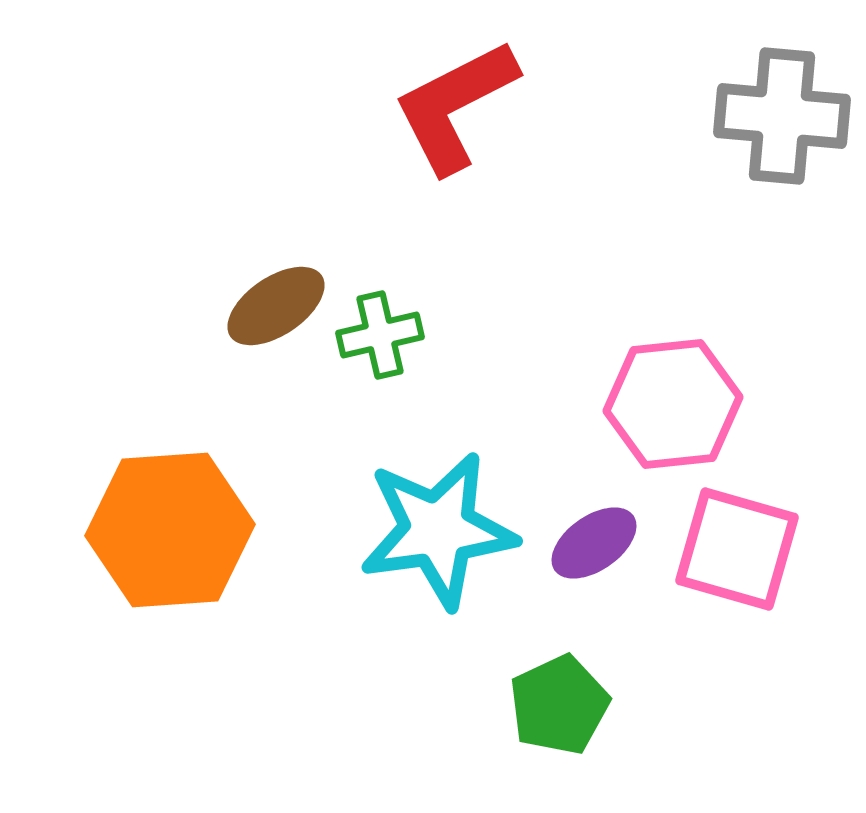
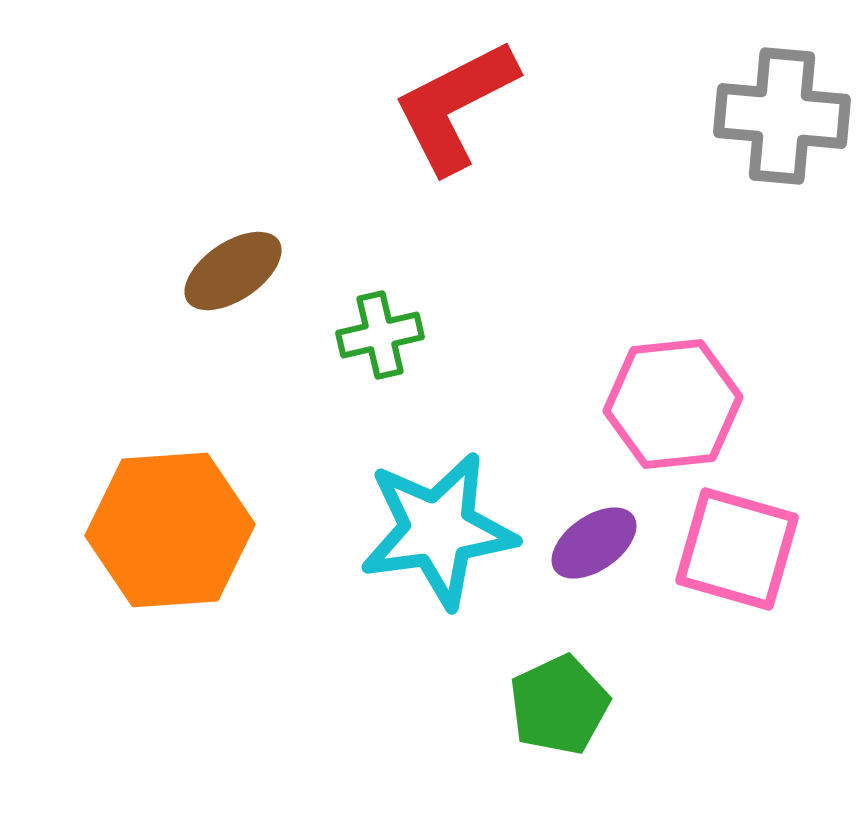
brown ellipse: moved 43 px left, 35 px up
